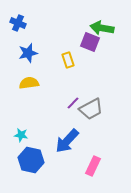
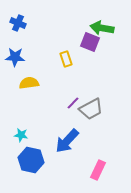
blue star: moved 13 px left, 4 px down; rotated 18 degrees clockwise
yellow rectangle: moved 2 px left, 1 px up
pink rectangle: moved 5 px right, 4 px down
